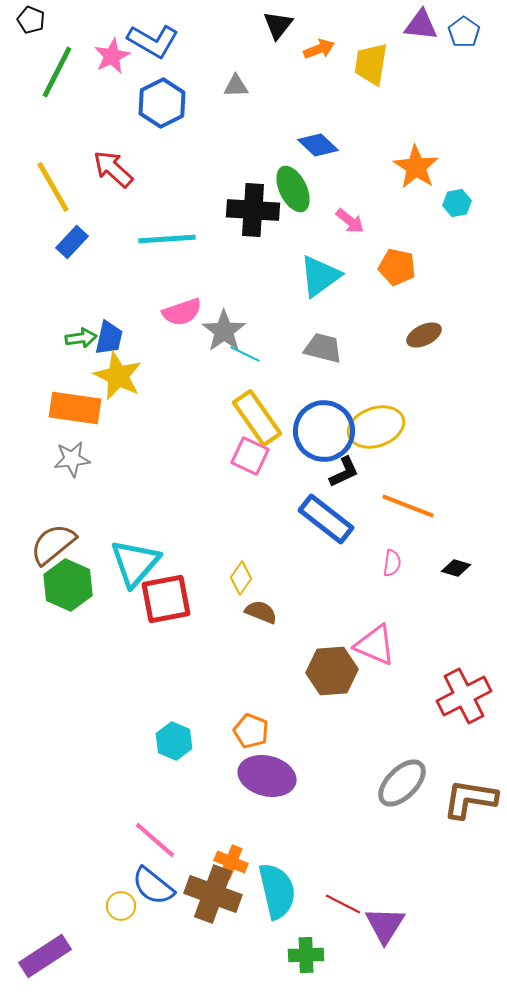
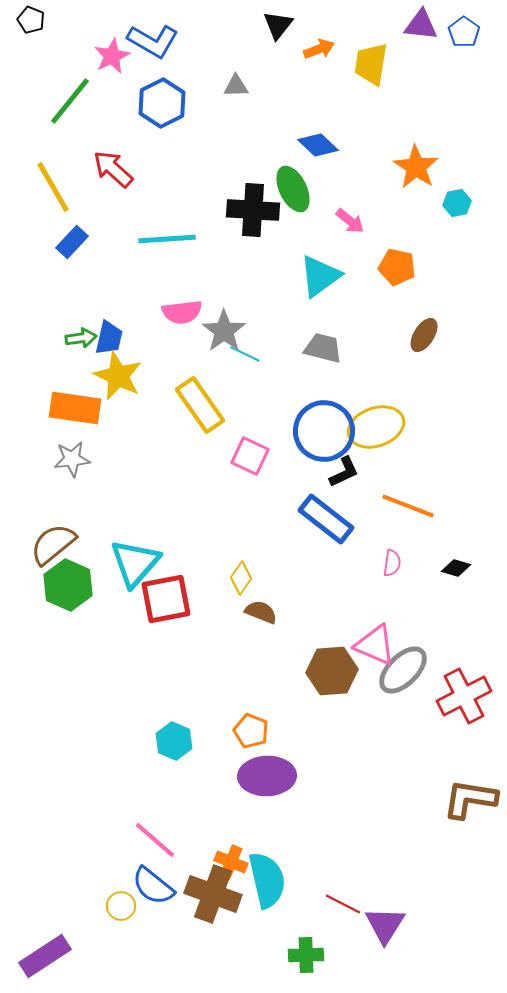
green line at (57, 72): moved 13 px right, 29 px down; rotated 12 degrees clockwise
pink semicircle at (182, 312): rotated 12 degrees clockwise
brown ellipse at (424, 335): rotated 32 degrees counterclockwise
yellow rectangle at (257, 418): moved 57 px left, 13 px up
purple ellipse at (267, 776): rotated 16 degrees counterclockwise
gray ellipse at (402, 783): moved 1 px right, 113 px up
cyan semicircle at (277, 891): moved 10 px left, 11 px up
